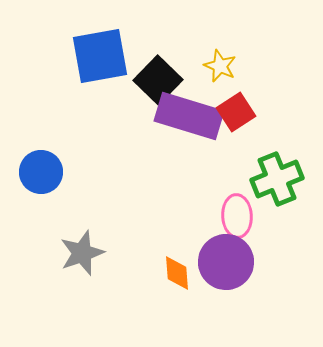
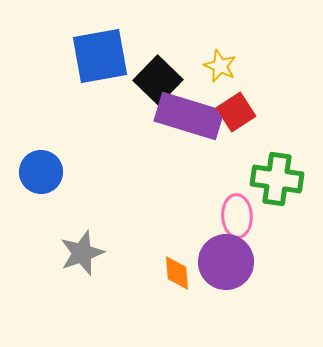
green cross: rotated 30 degrees clockwise
